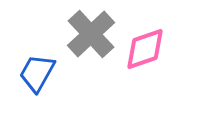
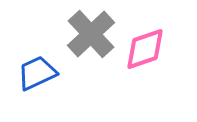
blue trapezoid: rotated 36 degrees clockwise
